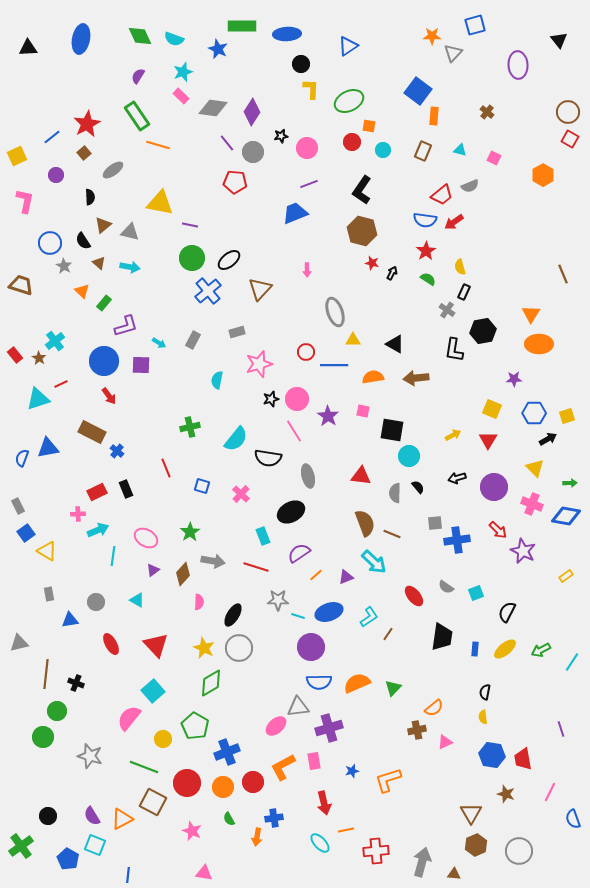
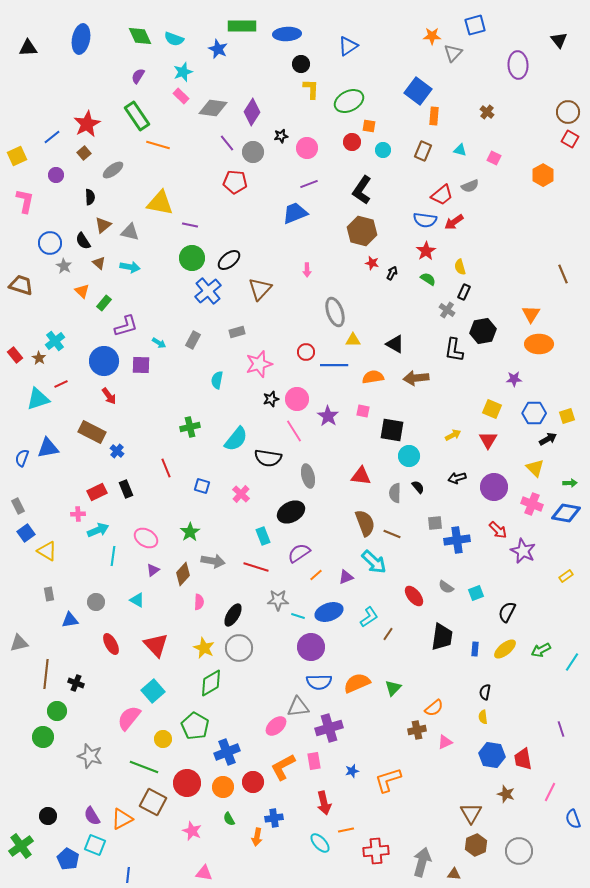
blue diamond at (566, 516): moved 3 px up
